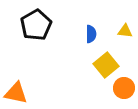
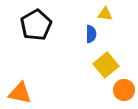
yellow triangle: moved 20 px left, 17 px up
orange circle: moved 2 px down
orange triangle: moved 4 px right
